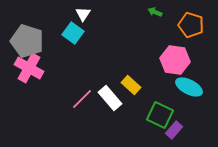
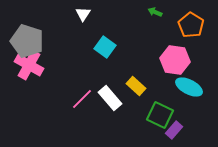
orange pentagon: rotated 15 degrees clockwise
cyan square: moved 32 px right, 14 px down
pink cross: moved 3 px up
yellow rectangle: moved 5 px right, 1 px down
